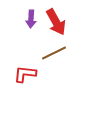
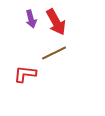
purple arrow: rotated 18 degrees counterclockwise
